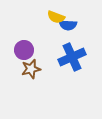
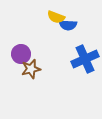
purple circle: moved 3 px left, 4 px down
blue cross: moved 13 px right, 2 px down
